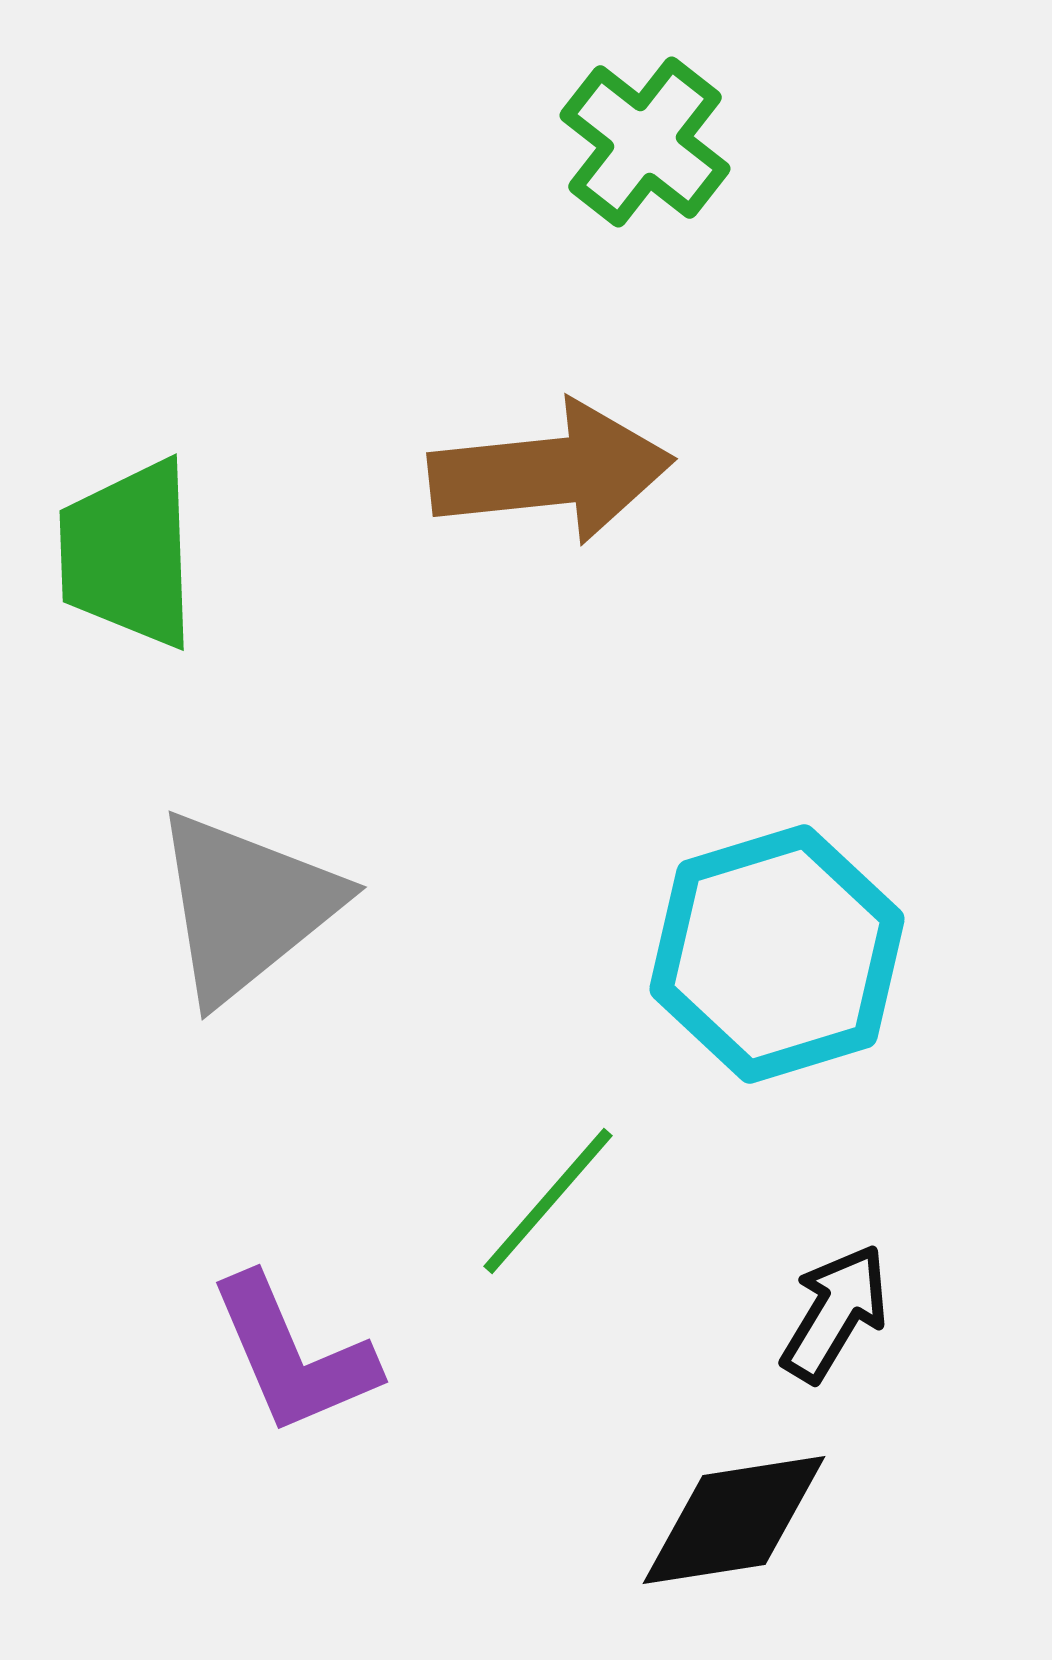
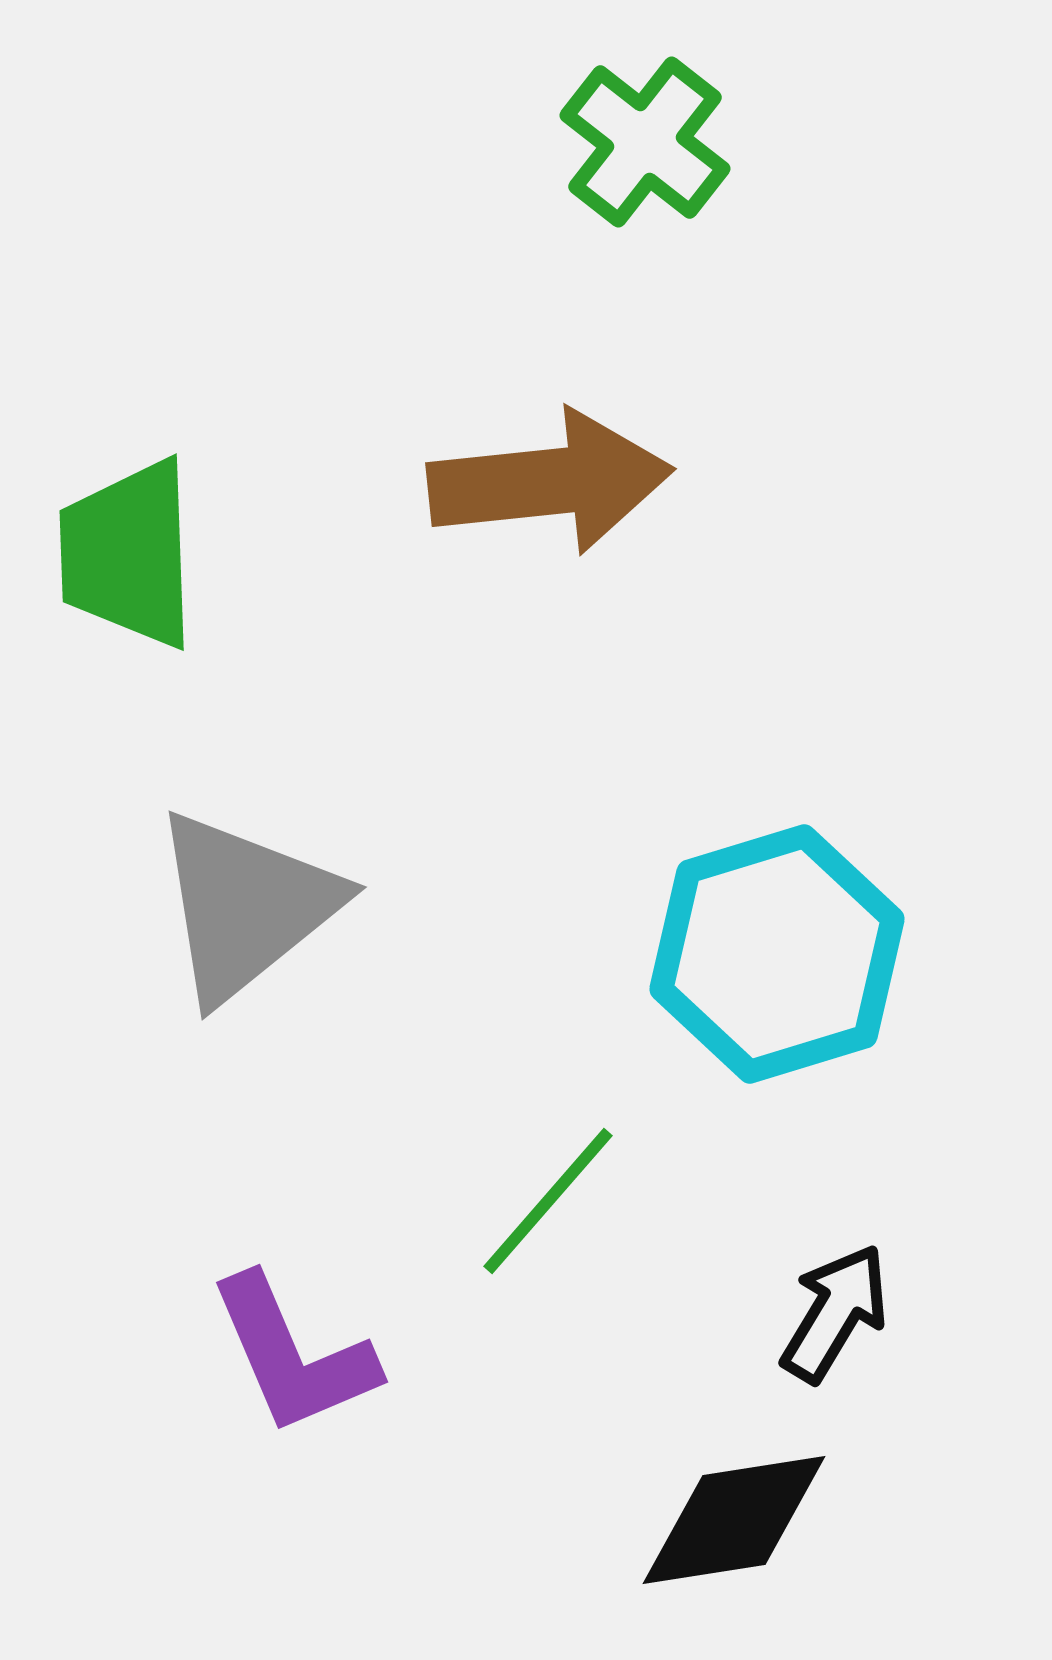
brown arrow: moved 1 px left, 10 px down
